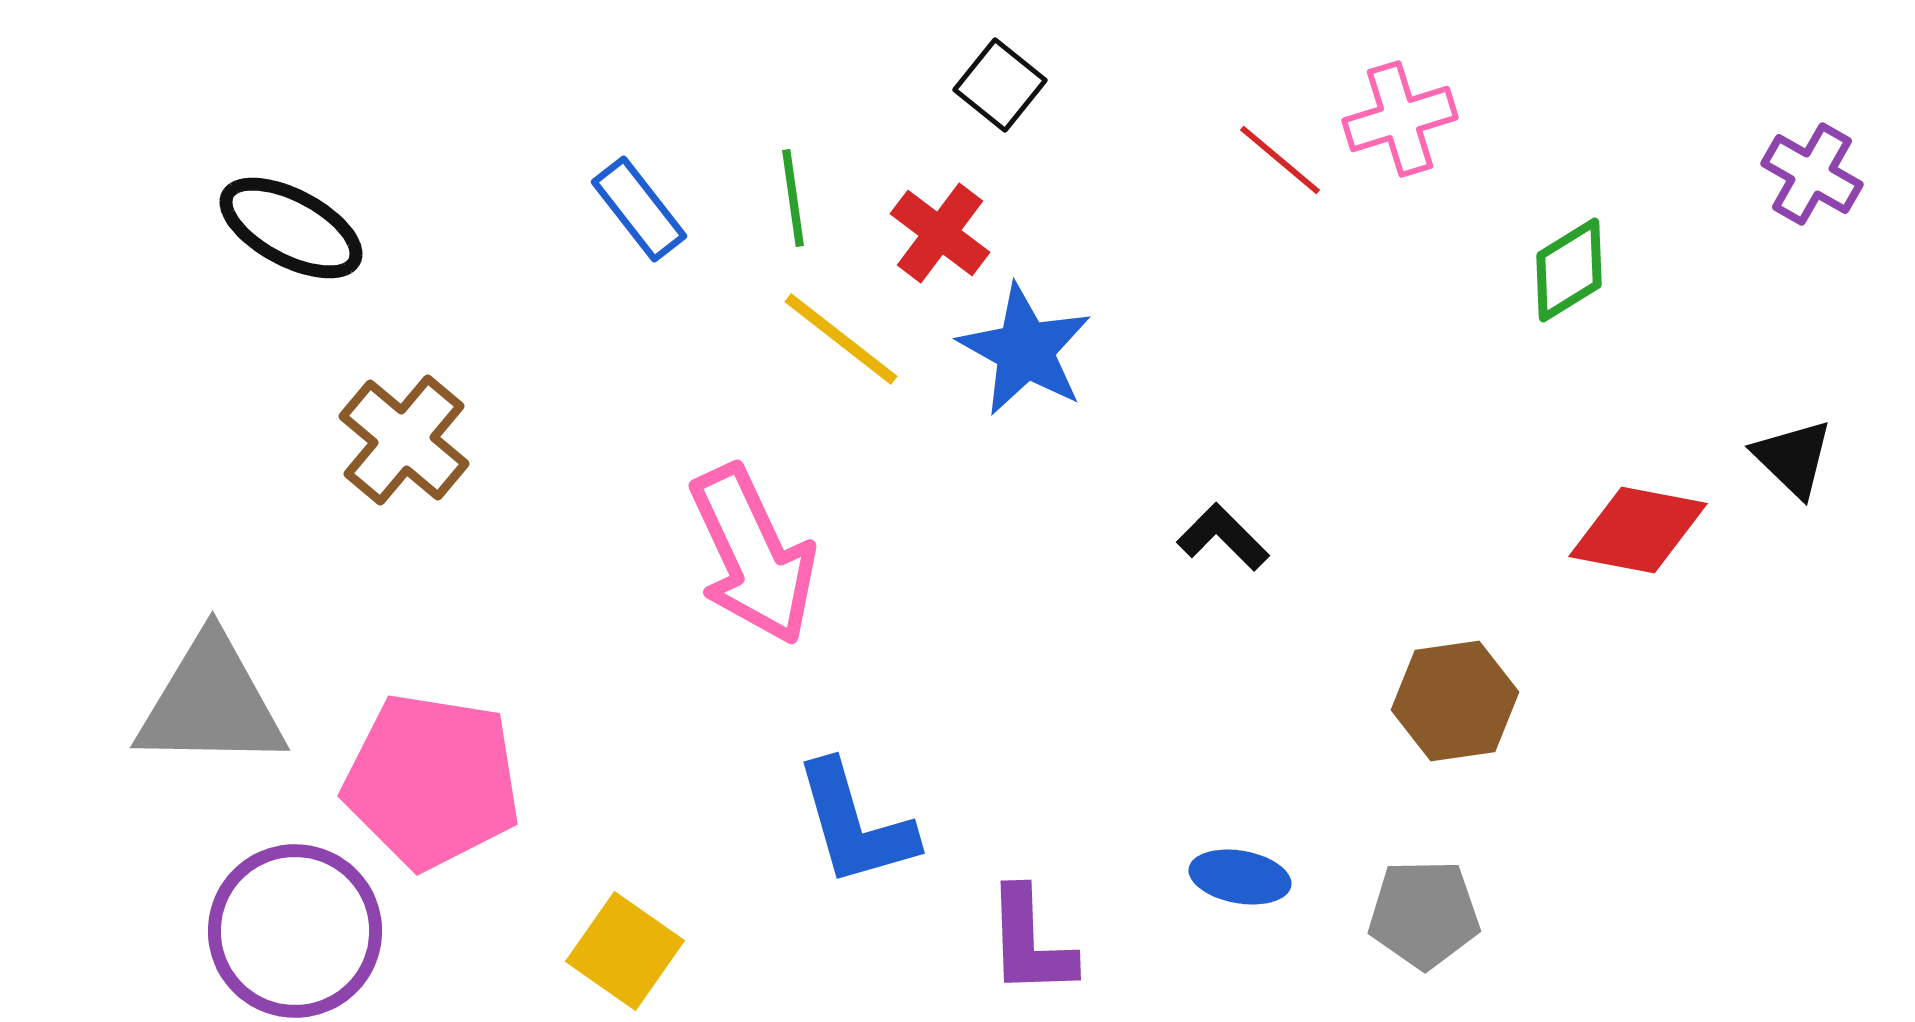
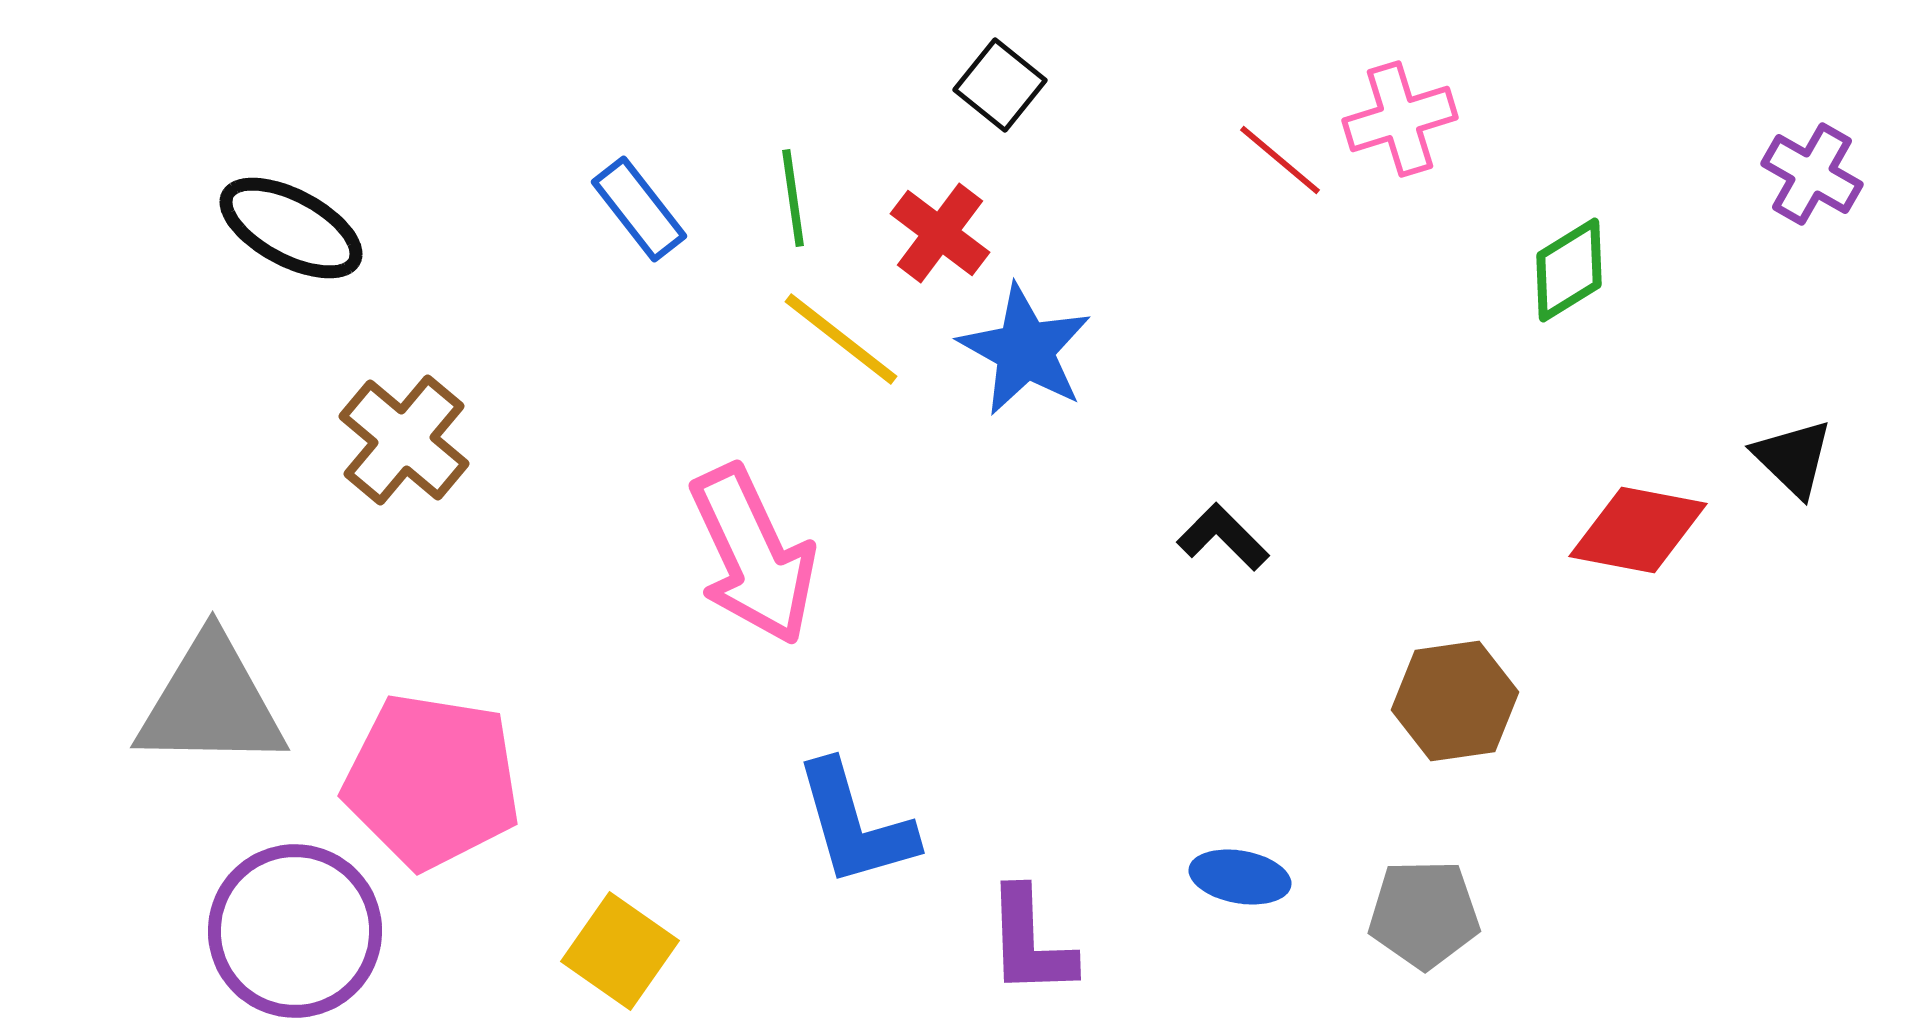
yellow square: moved 5 px left
